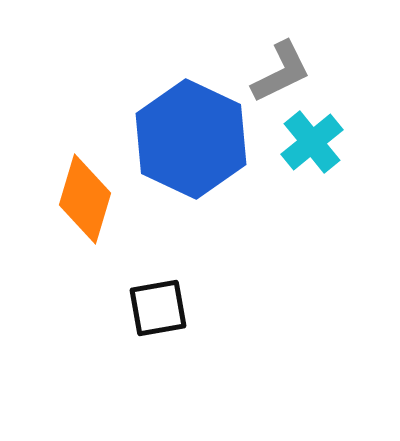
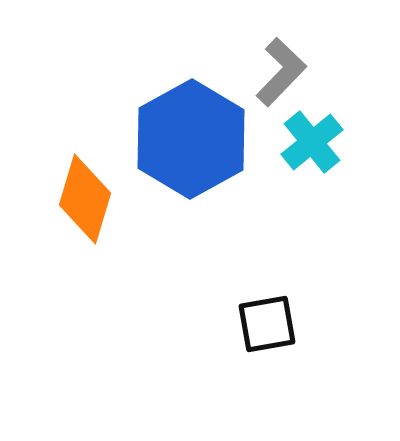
gray L-shape: rotated 20 degrees counterclockwise
blue hexagon: rotated 6 degrees clockwise
black square: moved 109 px right, 16 px down
